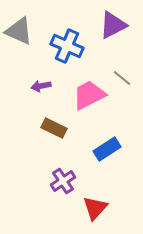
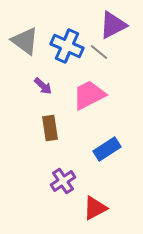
gray triangle: moved 6 px right, 10 px down; rotated 12 degrees clockwise
gray line: moved 23 px left, 26 px up
purple arrow: moved 2 px right; rotated 126 degrees counterclockwise
brown rectangle: moved 4 px left; rotated 55 degrees clockwise
red triangle: rotated 20 degrees clockwise
